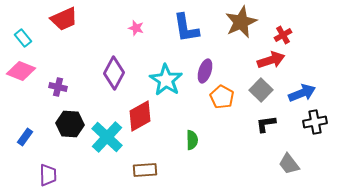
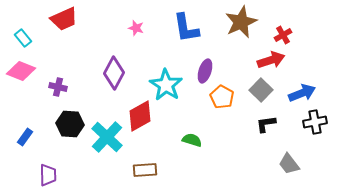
cyan star: moved 5 px down
green semicircle: rotated 72 degrees counterclockwise
